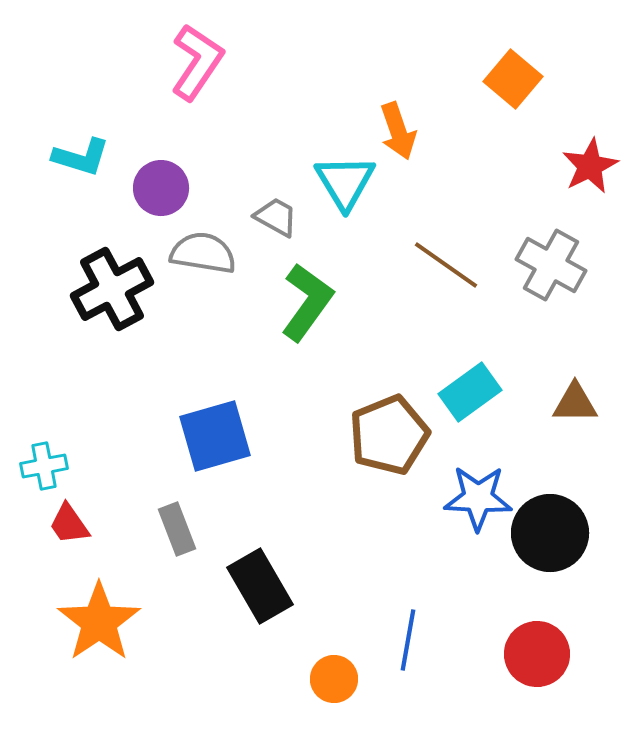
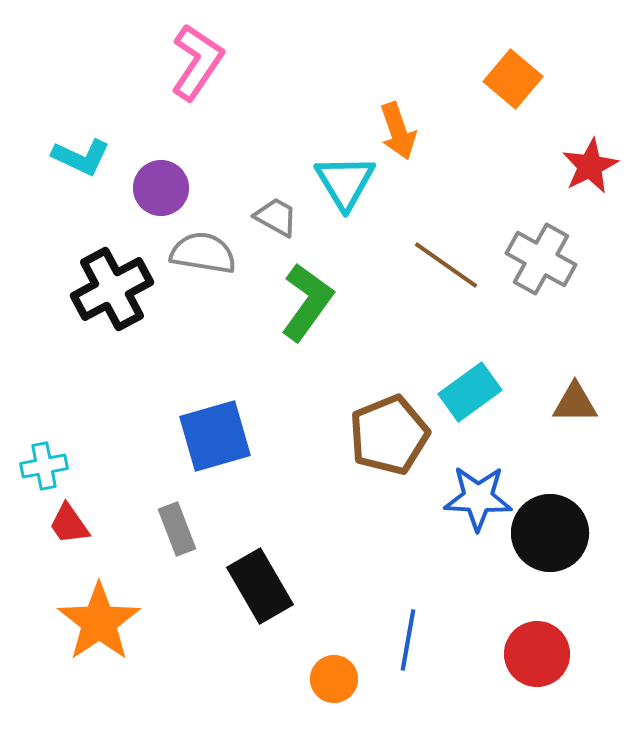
cyan L-shape: rotated 8 degrees clockwise
gray cross: moved 10 px left, 6 px up
